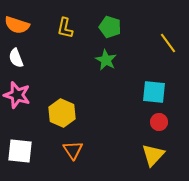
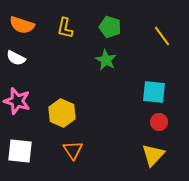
orange semicircle: moved 5 px right
yellow line: moved 6 px left, 7 px up
white semicircle: rotated 42 degrees counterclockwise
pink star: moved 6 px down
